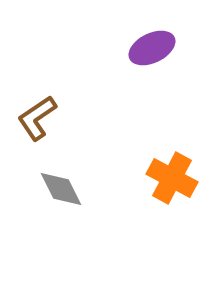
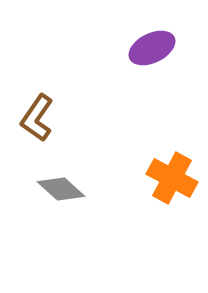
brown L-shape: rotated 21 degrees counterclockwise
gray diamond: rotated 21 degrees counterclockwise
